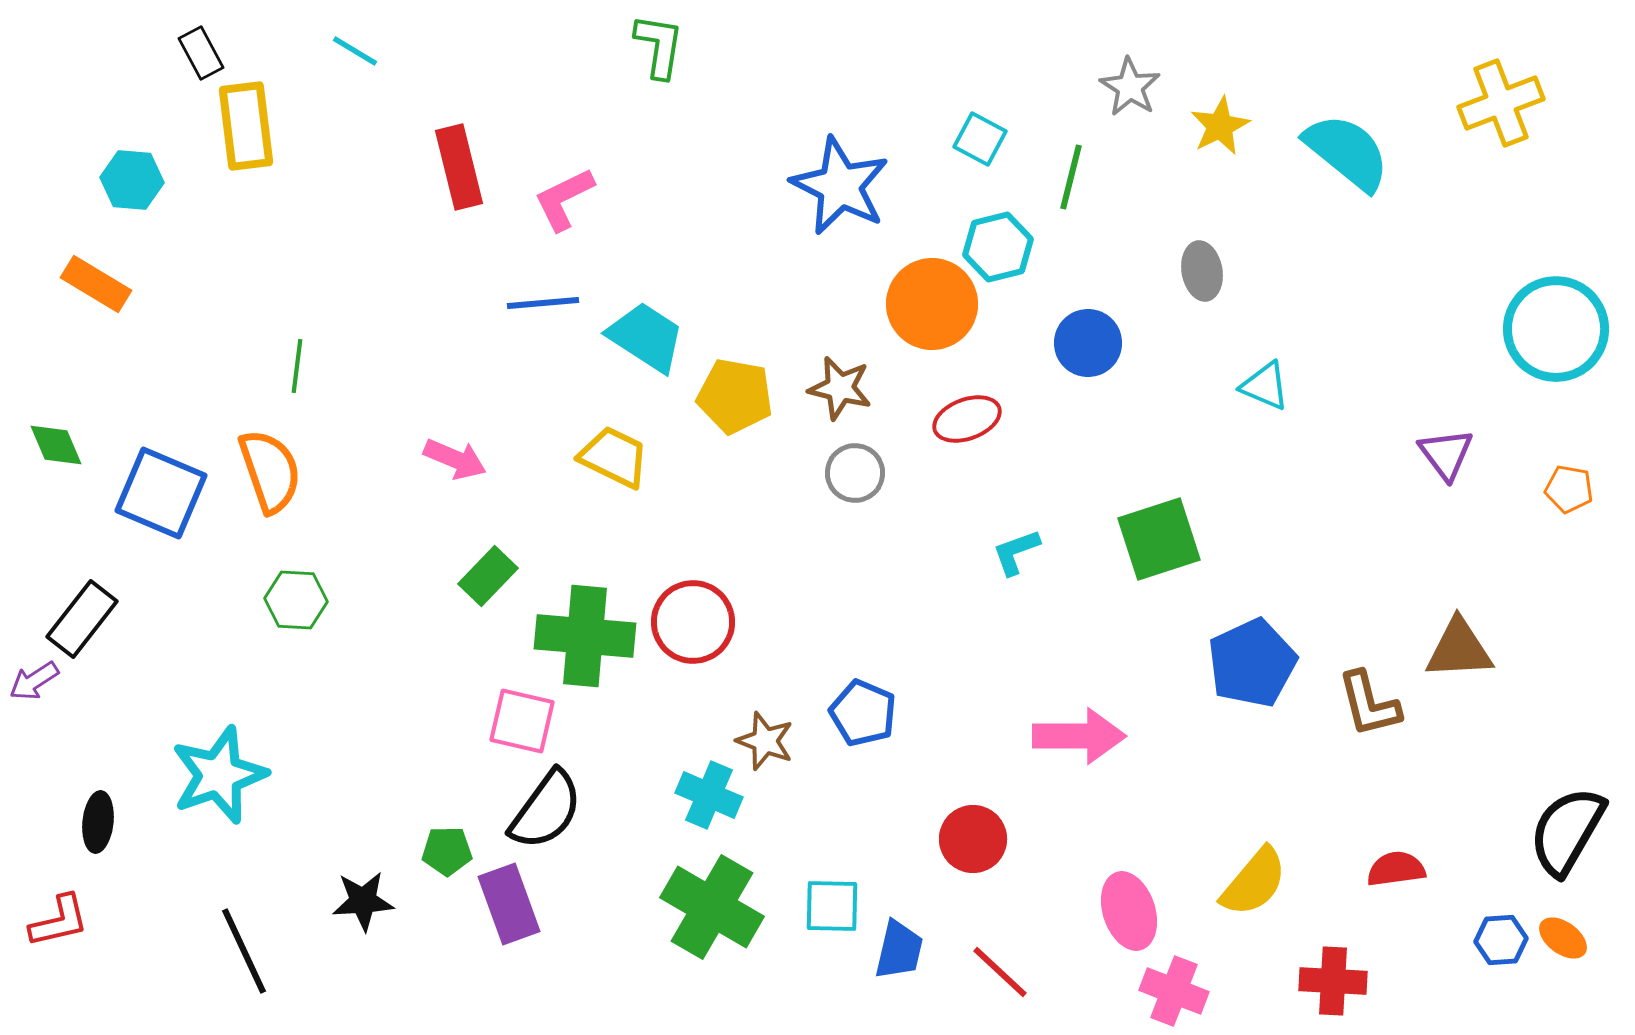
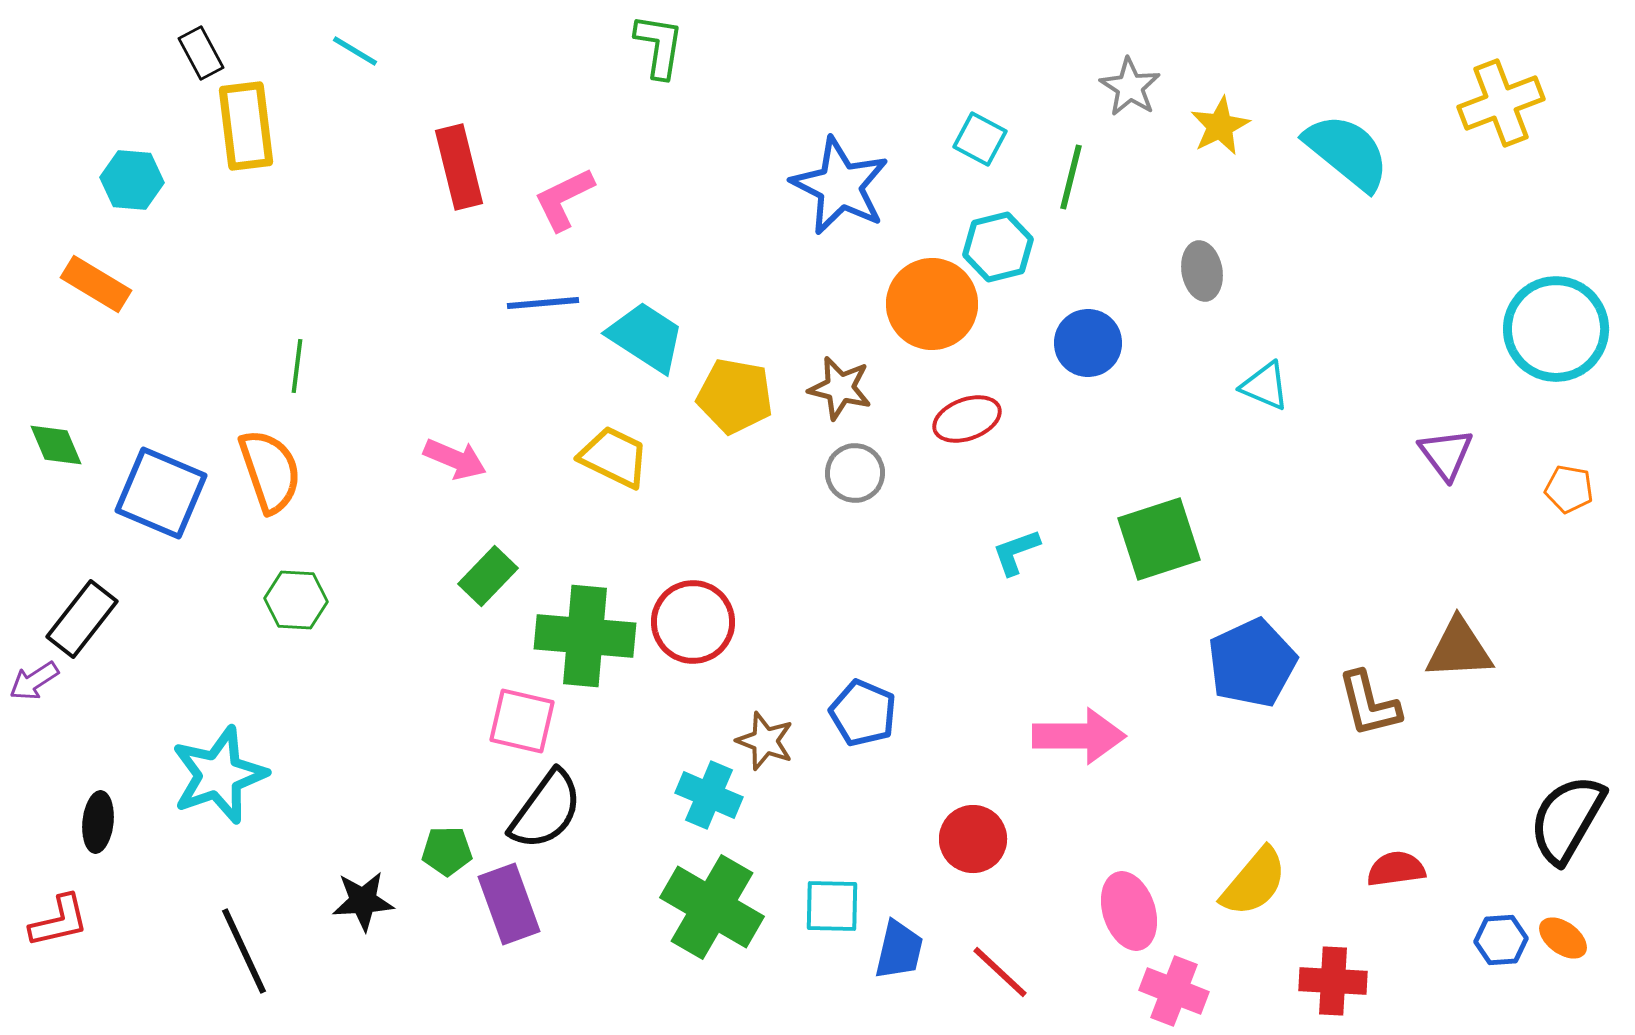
black semicircle at (1567, 831): moved 12 px up
